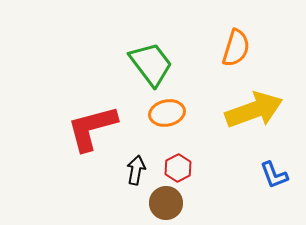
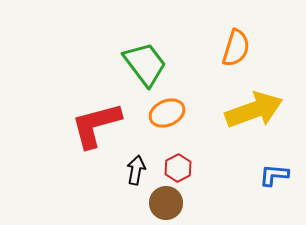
green trapezoid: moved 6 px left
orange ellipse: rotated 12 degrees counterclockwise
red L-shape: moved 4 px right, 3 px up
blue L-shape: rotated 116 degrees clockwise
